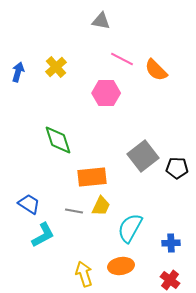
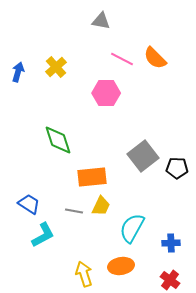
orange semicircle: moved 1 px left, 12 px up
cyan semicircle: moved 2 px right
